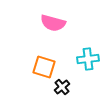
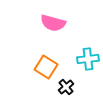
orange square: moved 2 px right; rotated 15 degrees clockwise
black cross: moved 4 px right
